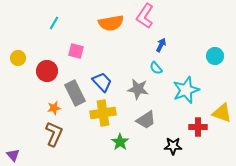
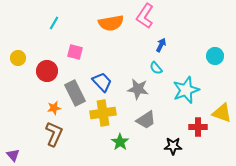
pink square: moved 1 px left, 1 px down
